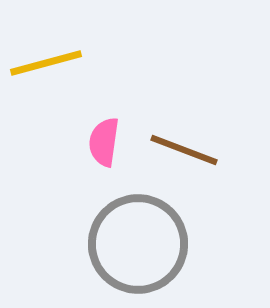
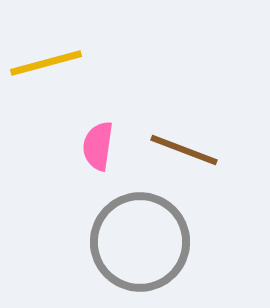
pink semicircle: moved 6 px left, 4 px down
gray circle: moved 2 px right, 2 px up
